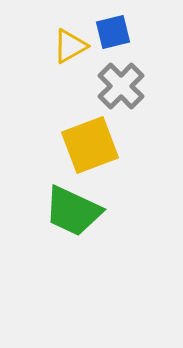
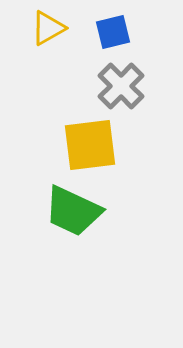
yellow triangle: moved 22 px left, 18 px up
yellow square: rotated 14 degrees clockwise
